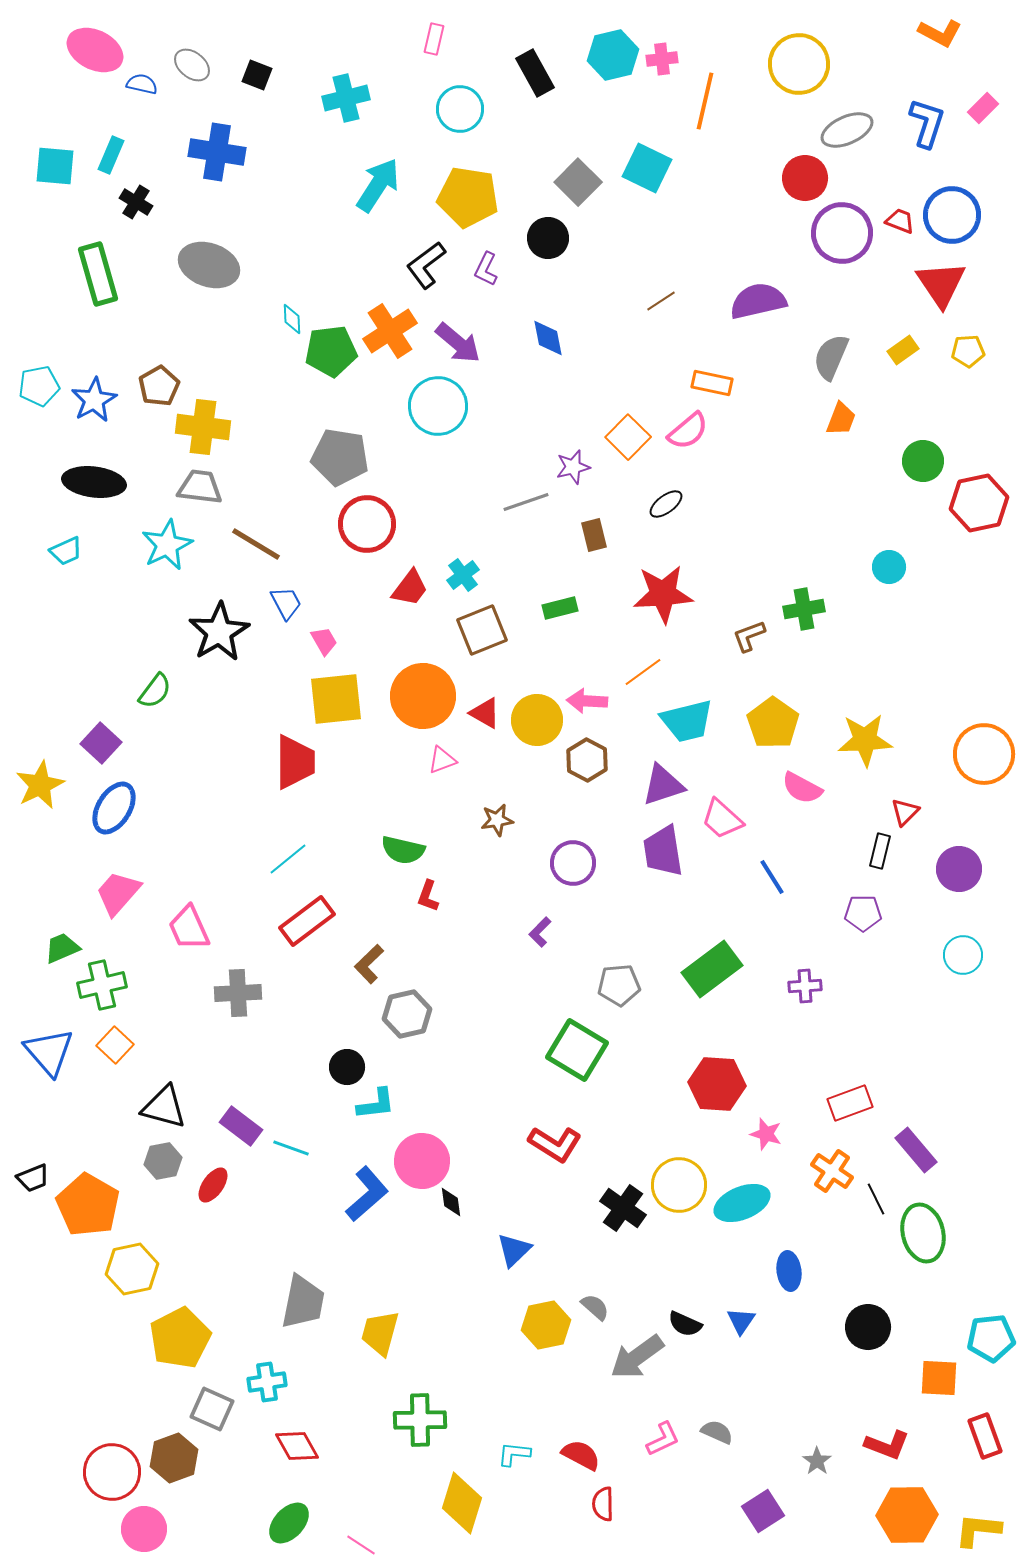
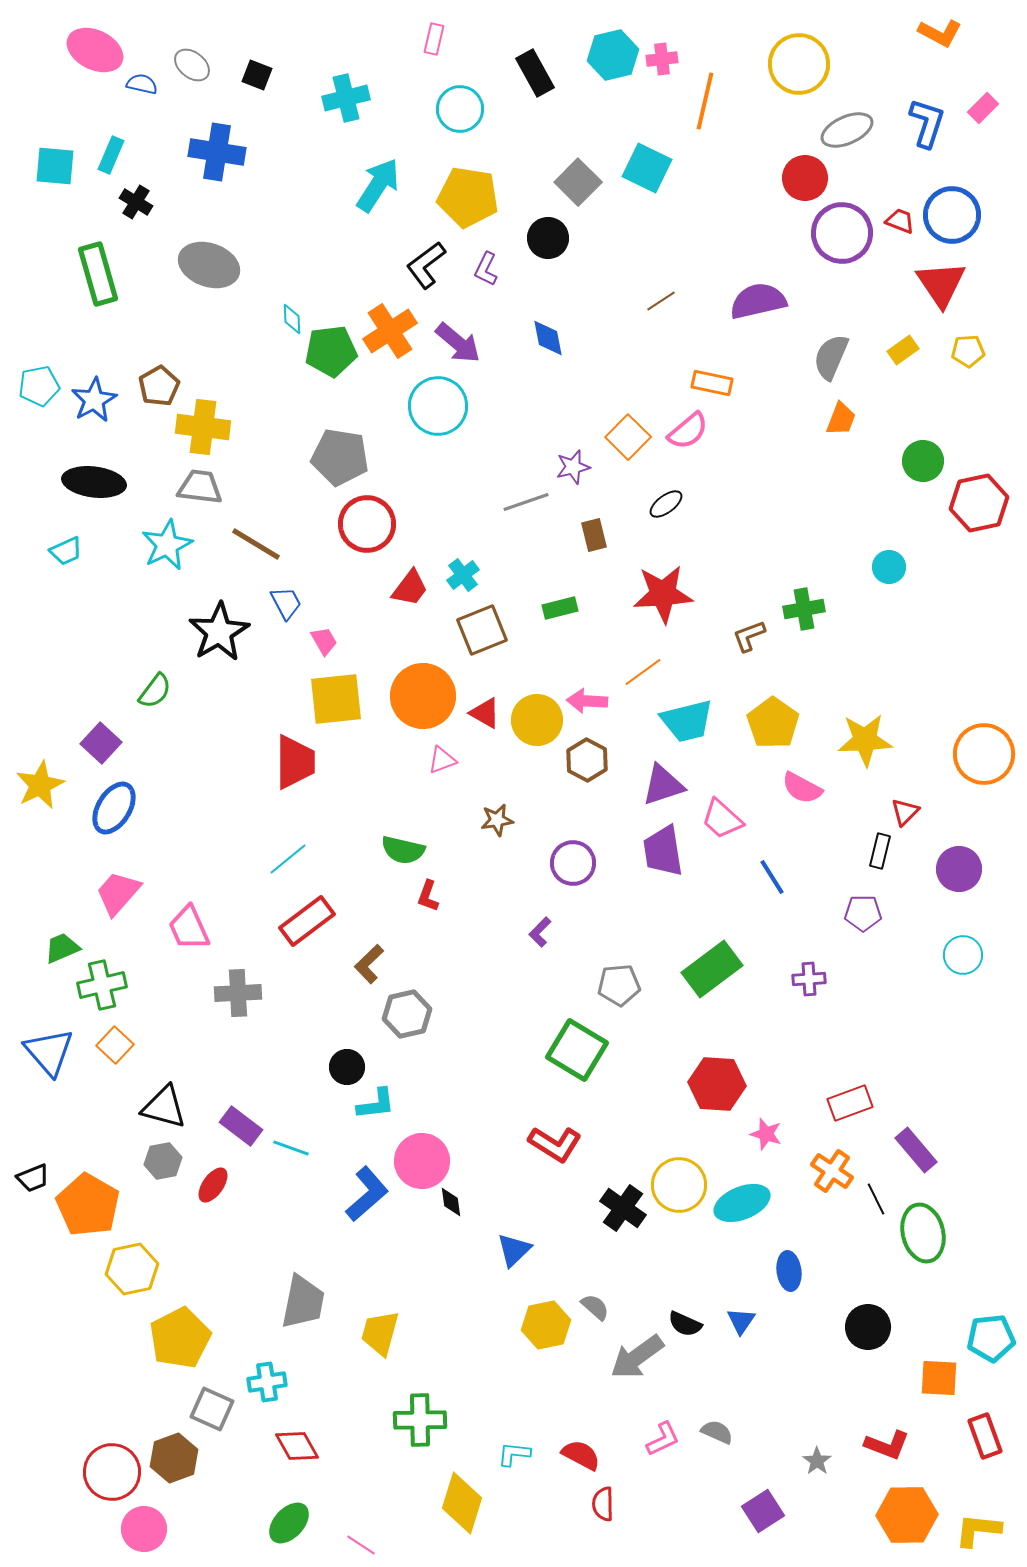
purple cross at (805, 986): moved 4 px right, 7 px up
